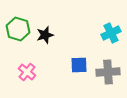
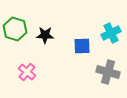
green hexagon: moved 3 px left
black star: rotated 18 degrees clockwise
blue square: moved 3 px right, 19 px up
gray cross: rotated 20 degrees clockwise
